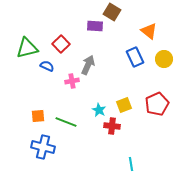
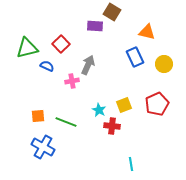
orange triangle: moved 2 px left, 1 px down; rotated 24 degrees counterclockwise
yellow circle: moved 5 px down
blue cross: rotated 15 degrees clockwise
